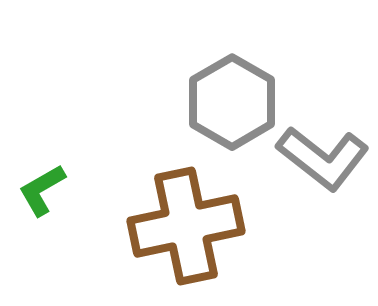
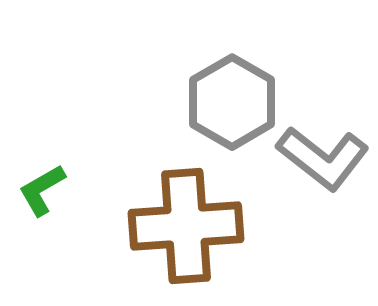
brown cross: rotated 8 degrees clockwise
